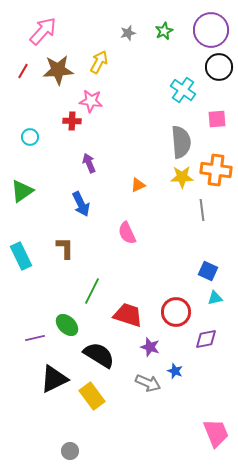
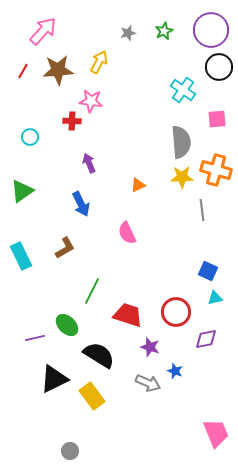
orange cross: rotated 8 degrees clockwise
brown L-shape: rotated 60 degrees clockwise
